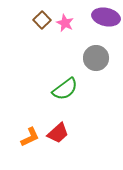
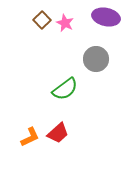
gray circle: moved 1 px down
